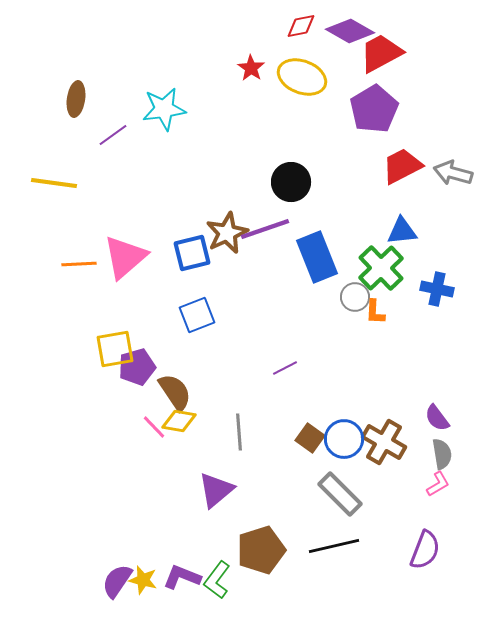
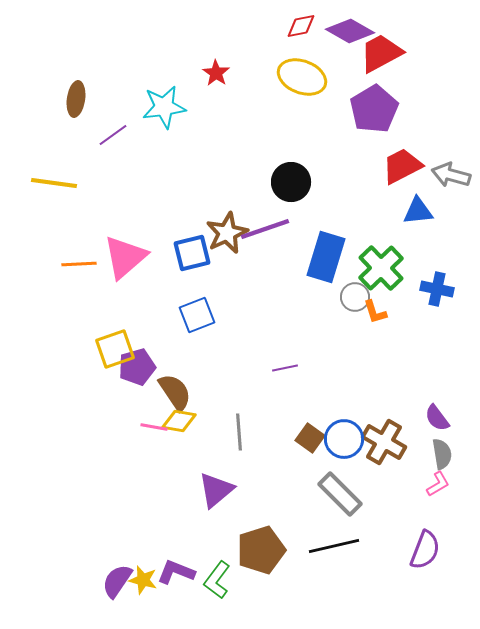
red star at (251, 68): moved 35 px left, 5 px down
cyan star at (164, 109): moved 2 px up
gray arrow at (453, 173): moved 2 px left, 2 px down
blue triangle at (402, 231): moved 16 px right, 20 px up
blue rectangle at (317, 257): moved 9 px right; rotated 39 degrees clockwise
orange L-shape at (375, 312): rotated 20 degrees counterclockwise
yellow square at (115, 349): rotated 9 degrees counterclockwise
purple line at (285, 368): rotated 15 degrees clockwise
pink line at (154, 427): rotated 36 degrees counterclockwise
purple L-shape at (182, 577): moved 6 px left, 5 px up
